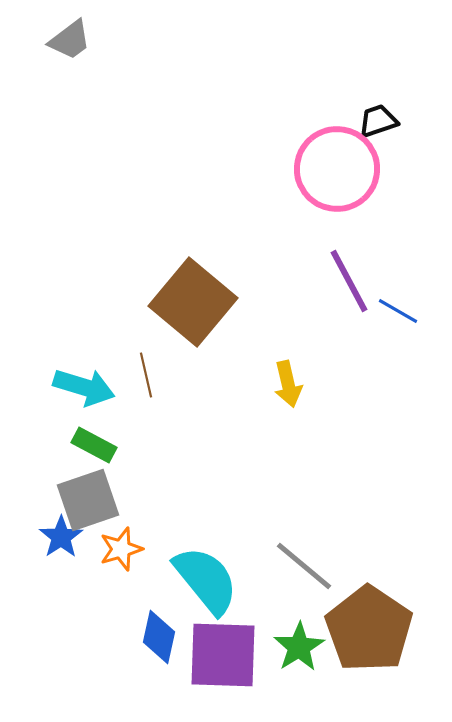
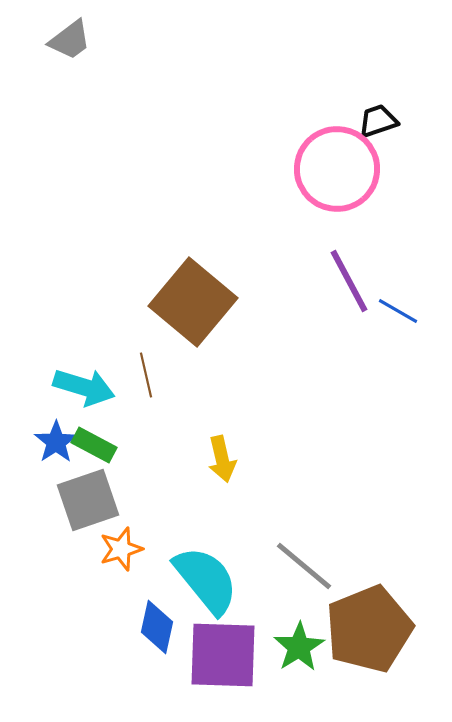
yellow arrow: moved 66 px left, 75 px down
blue star: moved 5 px left, 95 px up
brown pentagon: rotated 16 degrees clockwise
blue diamond: moved 2 px left, 10 px up
